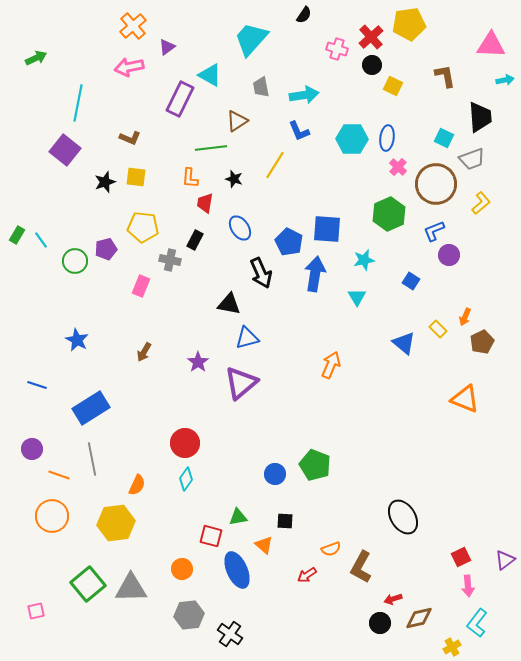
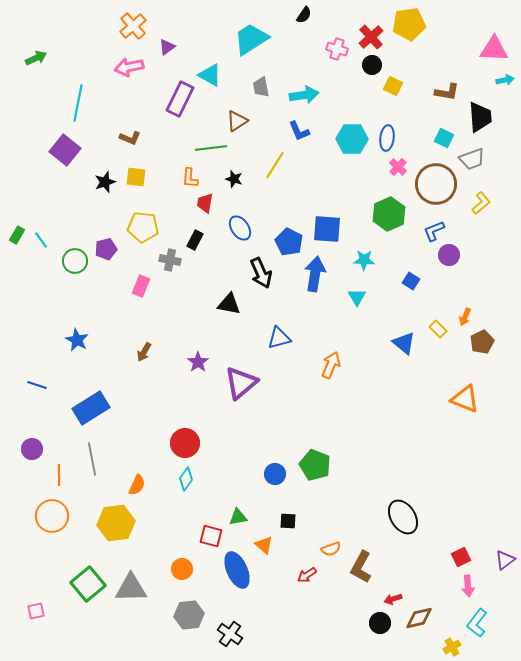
cyan trapezoid at (251, 39): rotated 15 degrees clockwise
pink triangle at (491, 45): moved 3 px right, 4 px down
brown L-shape at (445, 76): moved 2 px right, 16 px down; rotated 110 degrees clockwise
cyan star at (364, 260): rotated 15 degrees clockwise
blue triangle at (247, 338): moved 32 px right
orange line at (59, 475): rotated 70 degrees clockwise
black square at (285, 521): moved 3 px right
